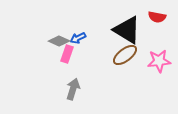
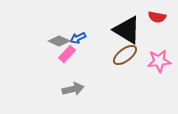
pink rectangle: rotated 24 degrees clockwise
gray arrow: rotated 60 degrees clockwise
